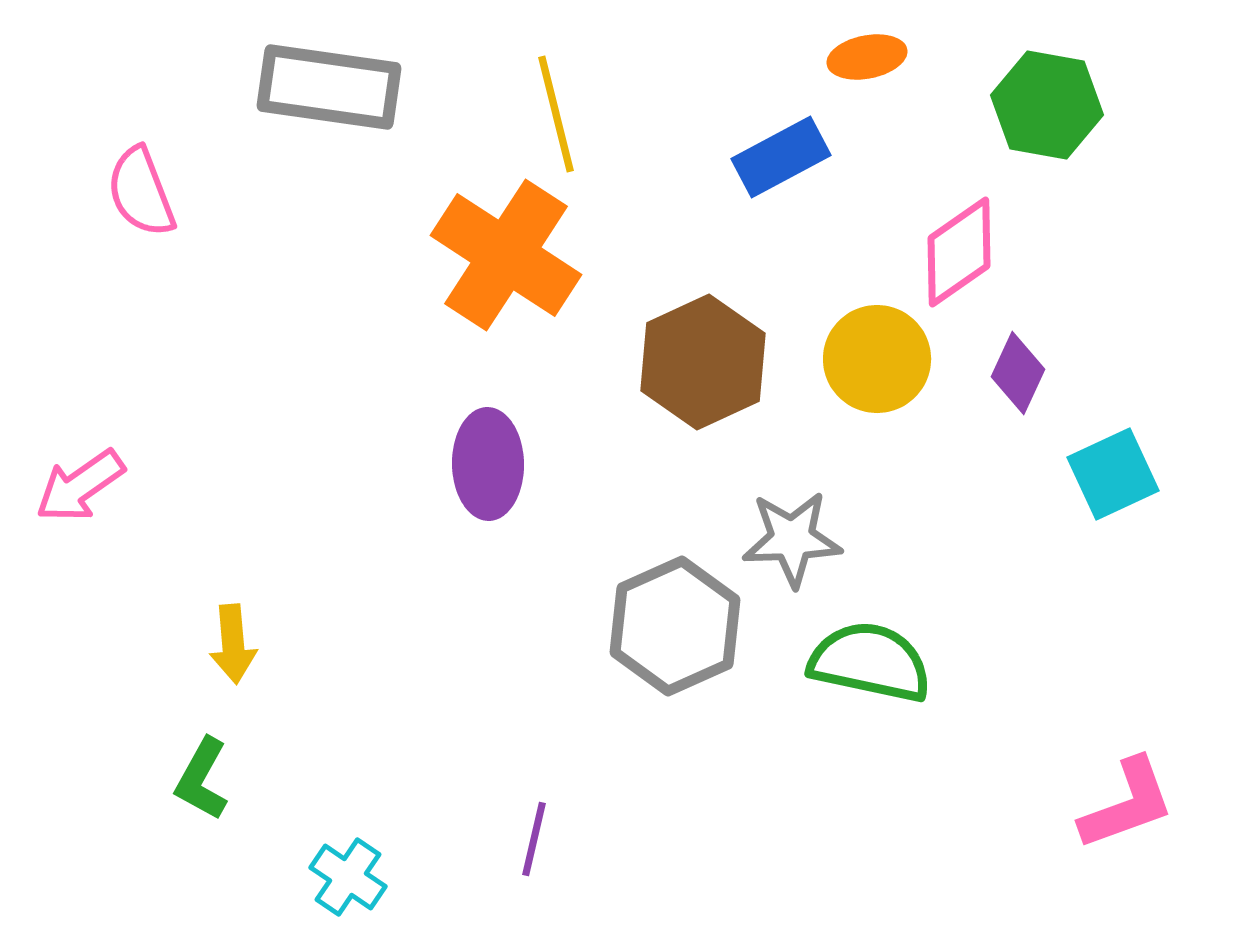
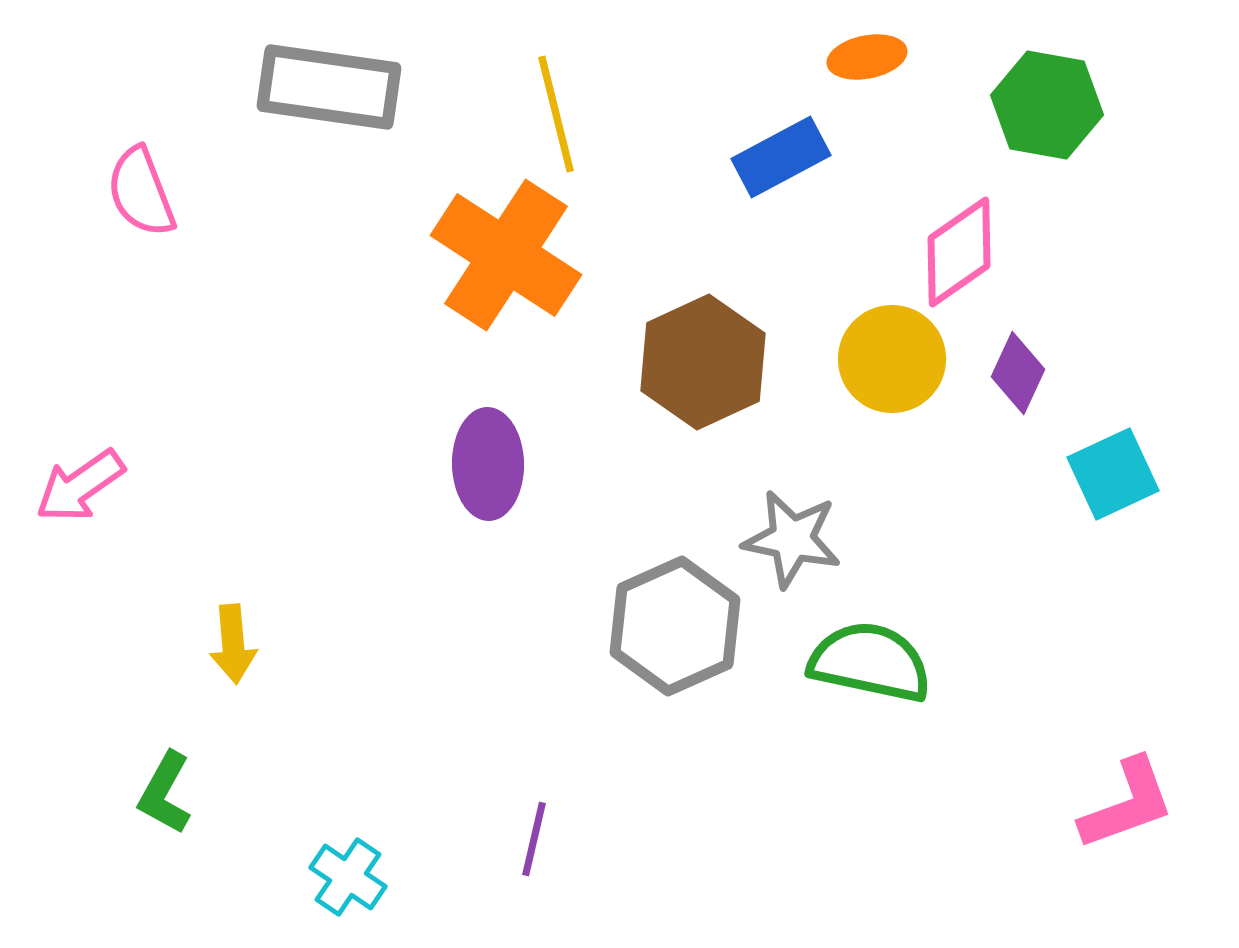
yellow circle: moved 15 px right
gray star: rotated 14 degrees clockwise
green L-shape: moved 37 px left, 14 px down
